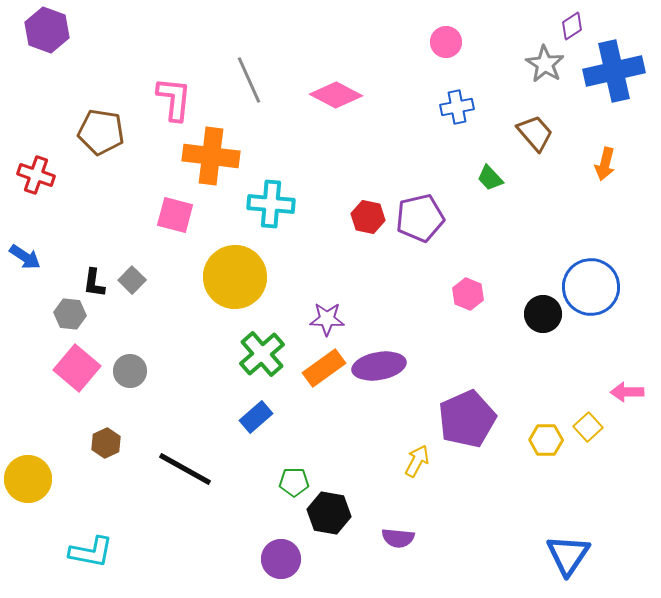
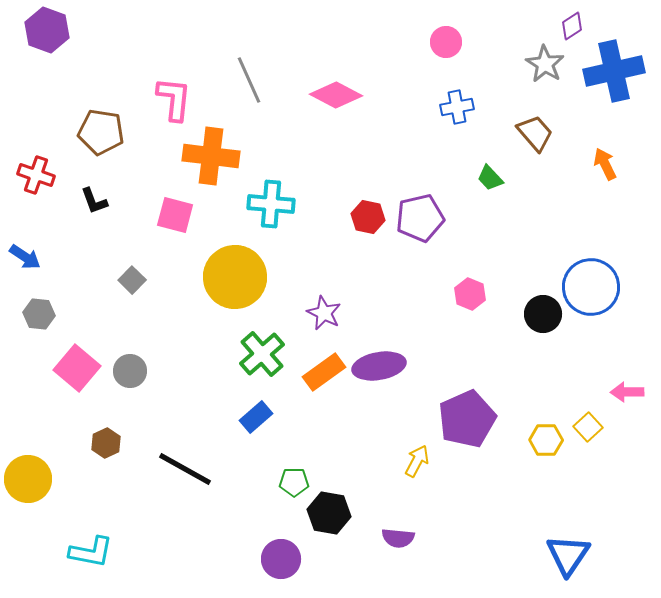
orange arrow at (605, 164): rotated 140 degrees clockwise
black L-shape at (94, 283): moved 82 px up; rotated 28 degrees counterclockwise
pink hexagon at (468, 294): moved 2 px right
gray hexagon at (70, 314): moved 31 px left
purple star at (327, 319): moved 3 px left, 6 px up; rotated 24 degrees clockwise
orange rectangle at (324, 368): moved 4 px down
